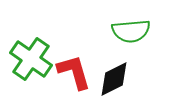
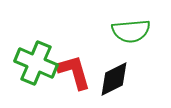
green cross: moved 5 px right, 4 px down; rotated 12 degrees counterclockwise
